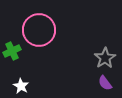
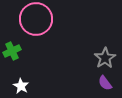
pink circle: moved 3 px left, 11 px up
